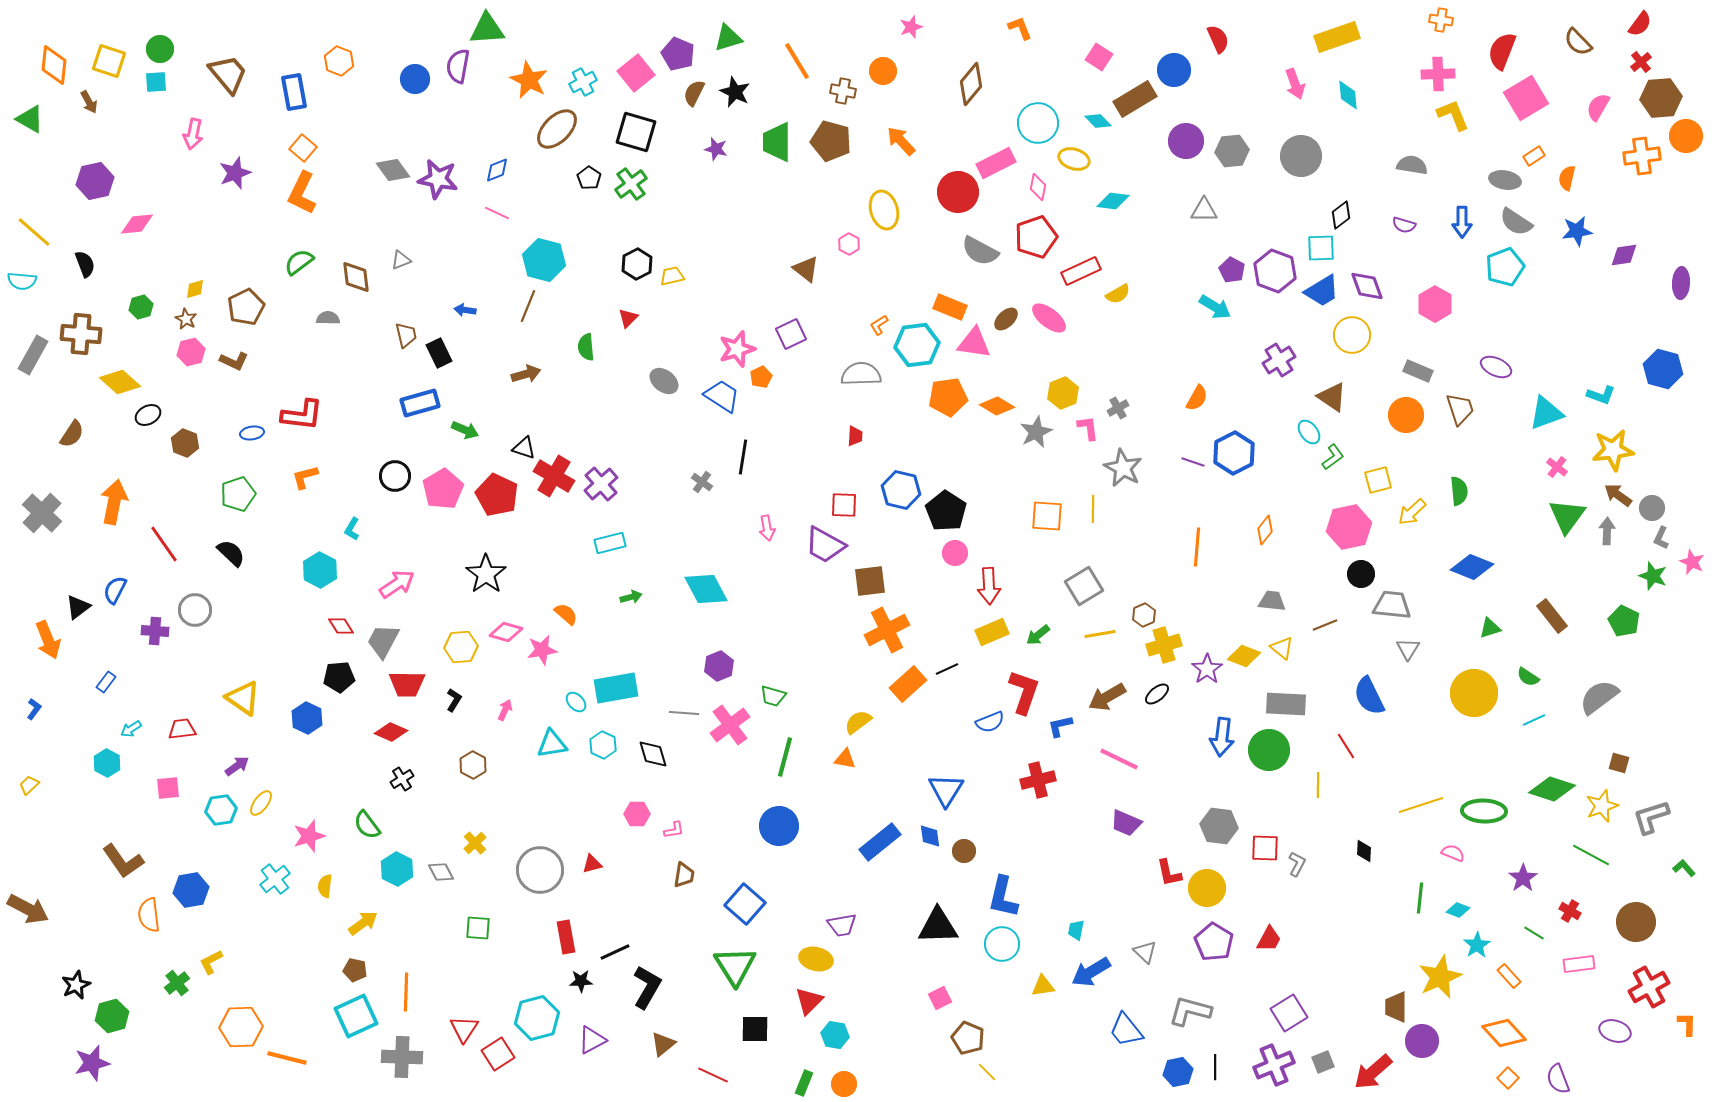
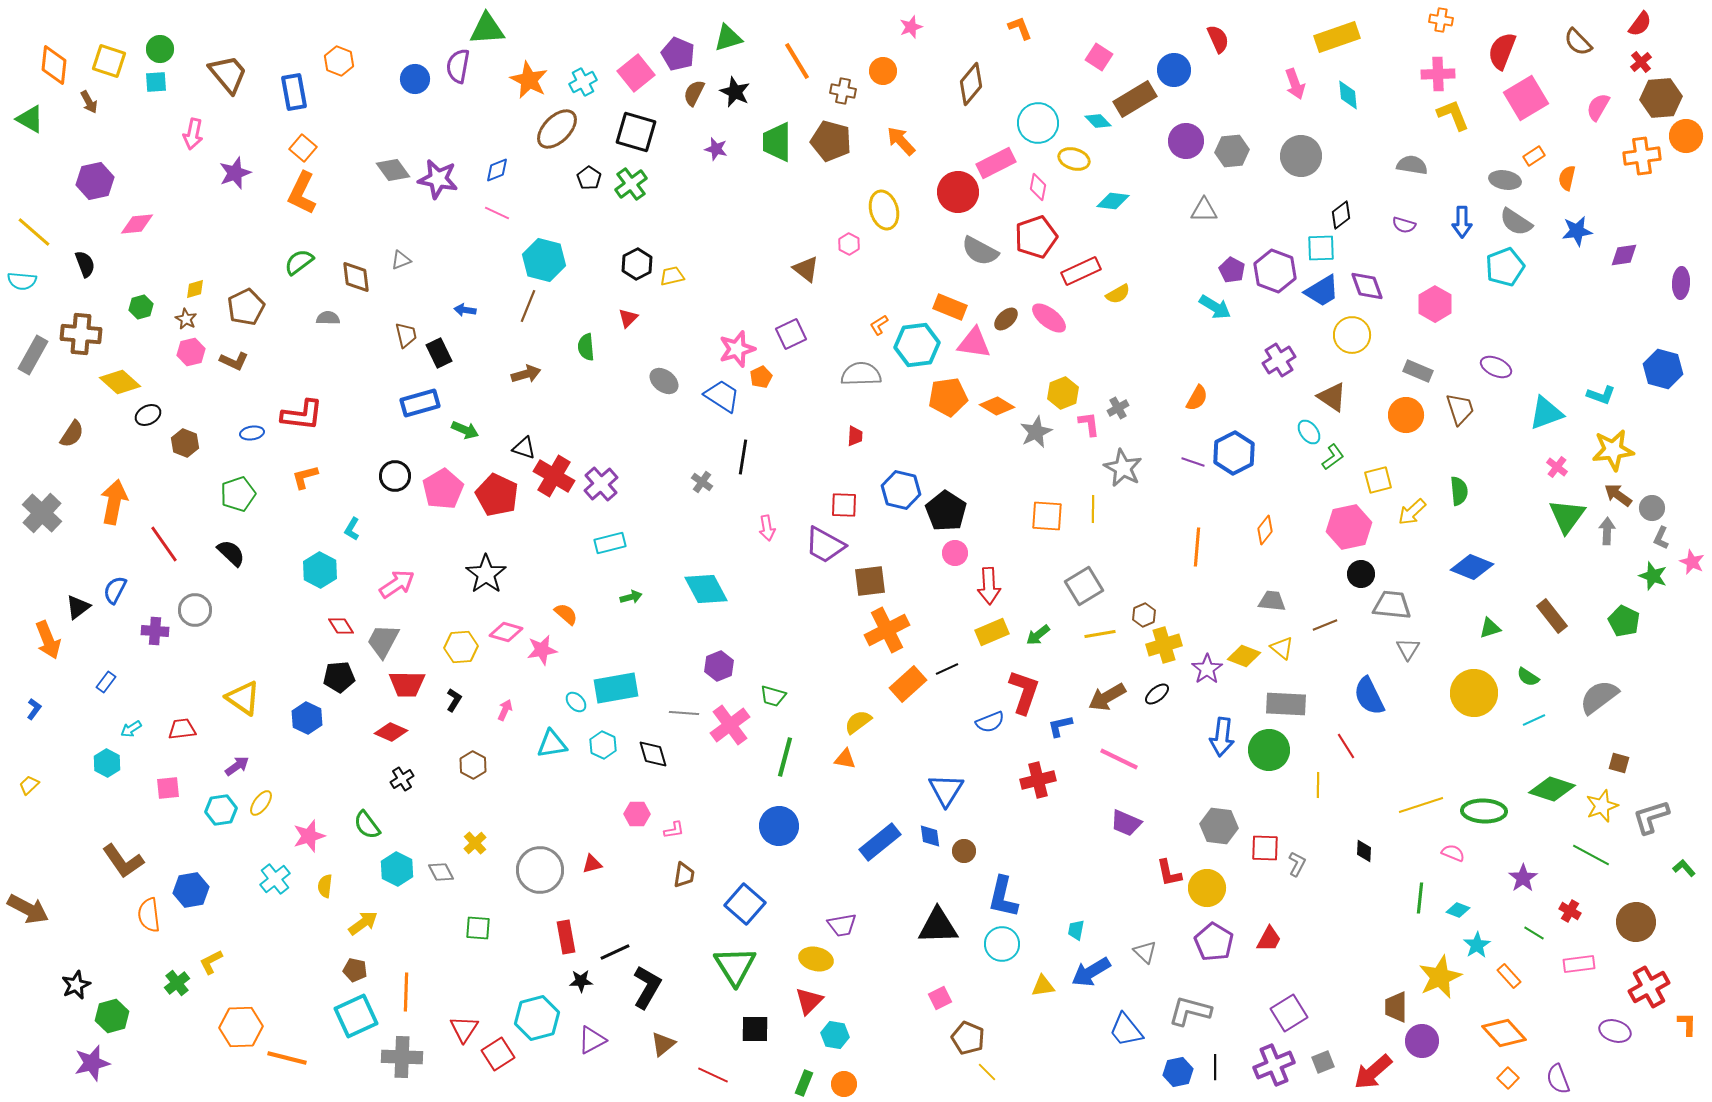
pink L-shape at (1088, 428): moved 1 px right, 4 px up
